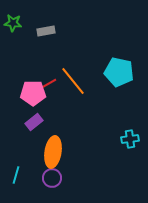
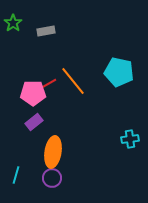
green star: rotated 30 degrees clockwise
